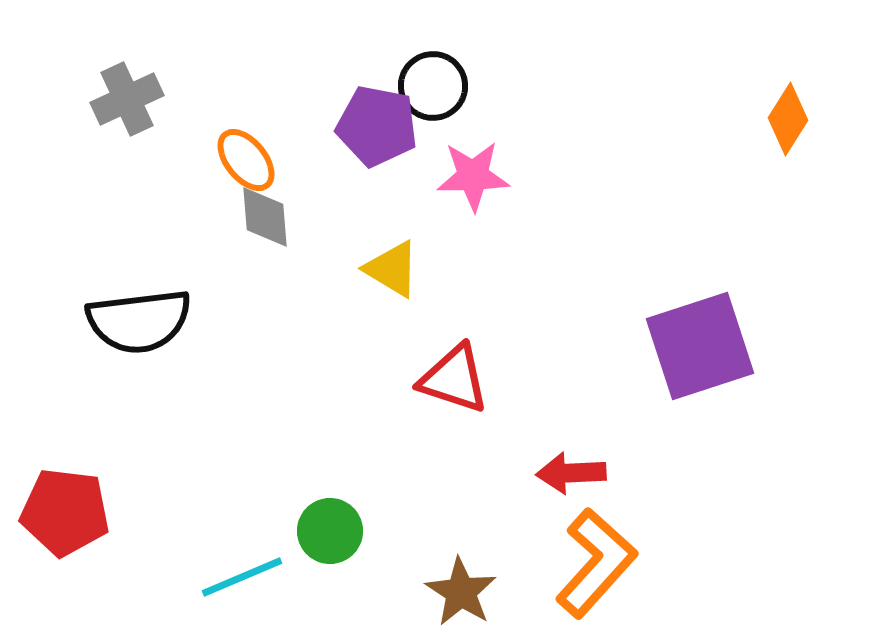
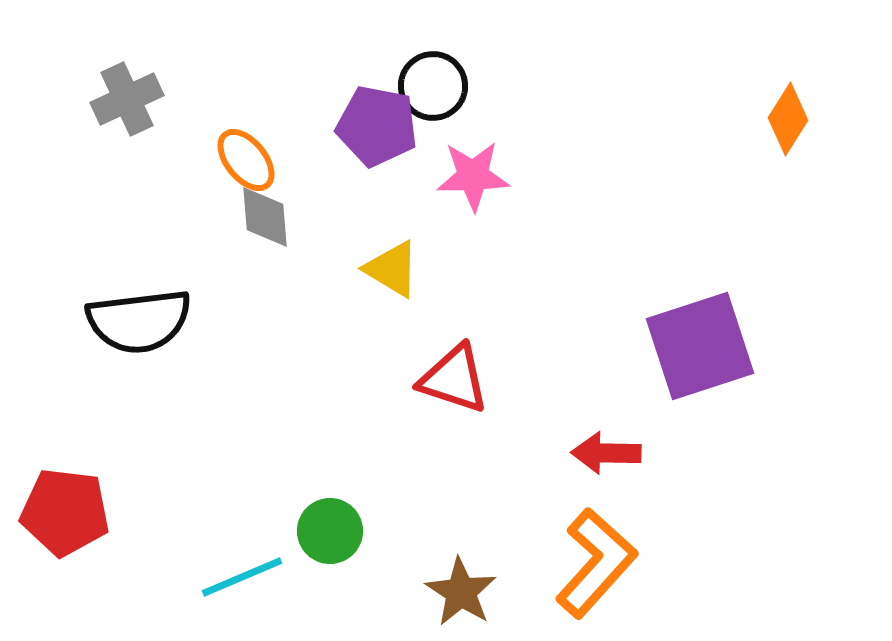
red arrow: moved 35 px right, 20 px up; rotated 4 degrees clockwise
